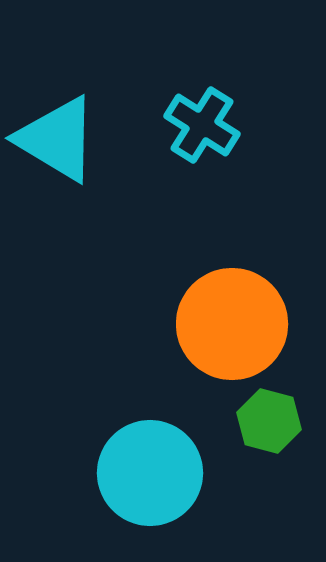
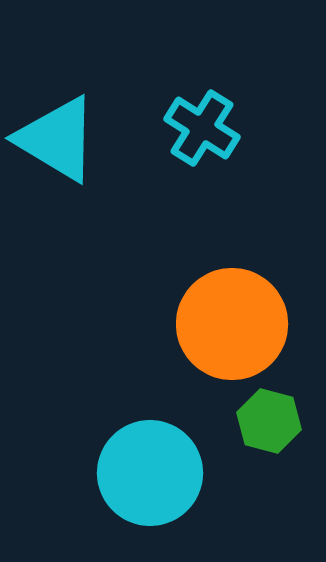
cyan cross: moved 3 px down
